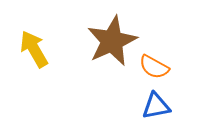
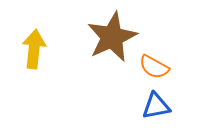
brown star: moved 4 px up
yellow arrow: rotated 36 degrees clockwise
